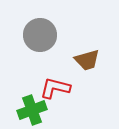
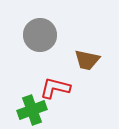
brown trapezoid: rotated 28 degrees clockwise
